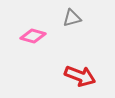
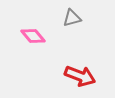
pink diamond: rotated 35 degrees clockwise
